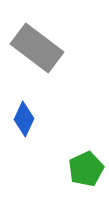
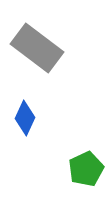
blue diamond: moved 1 px right, 1 px up
